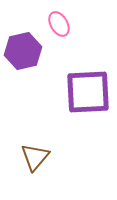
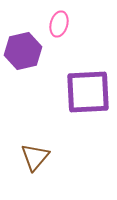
pink ellipse: rotated 45 degrees clockwise
